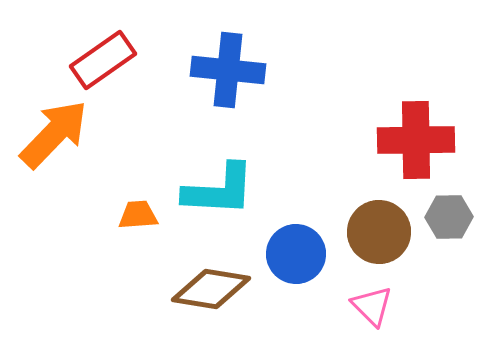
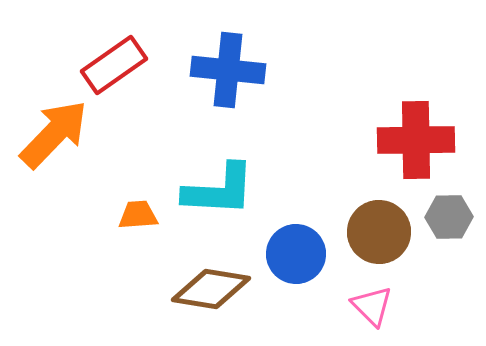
red rectangle: moved 11 px right, 5 px down
